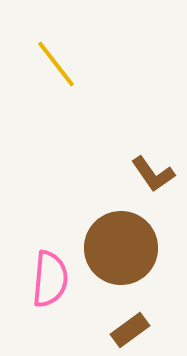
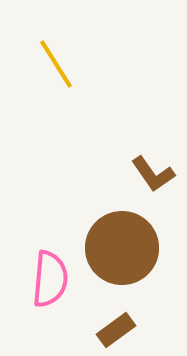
yellow line: rotated 6 degrees clockwise
brown circle: moved 1 px right
brown rectangle: moved 14 px left
